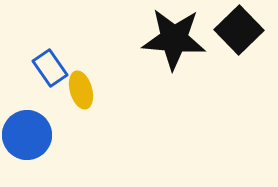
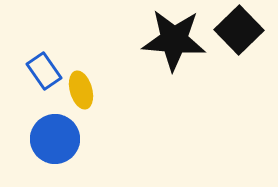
black star: moved 1 px down
blue rectangle: moved 6 px left, 3 px down
blue circle: moved 28 px right, 4 px down
